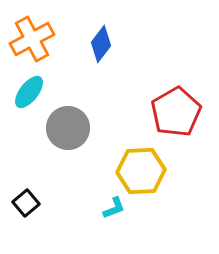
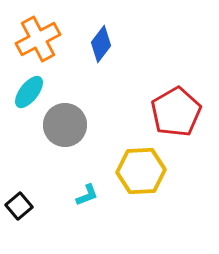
orange cross: moved 6 px right
gray circle: moved 3 px left, 3 px up
black square: moved 7 px left, 3 px down
cyan L-shape: moved 27 px left, 13 px up
